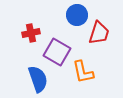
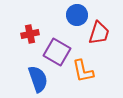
red cross: moved 1 px left, 1 px down
orange L-shape: moved 1 px up
